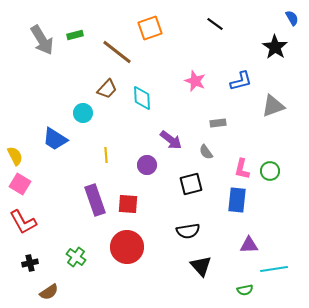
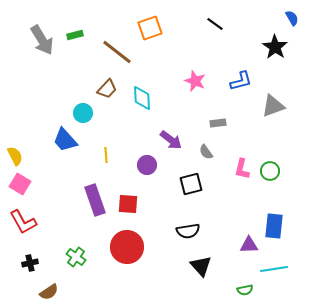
blue trapezoid: moved 10 px right, 1 px down; rotated 16 degrees clockwise
blue rectangle: moved 37 px right, 26 px down
